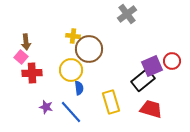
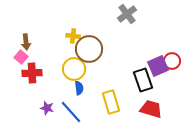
purple square: moved 6 px right
yellow circle: moved 3 px right, 1 px up
black rectangle: rotated 70 degrees counterclockwise
purple star: moved 1 px right, 1 px down
